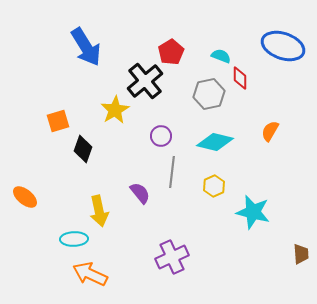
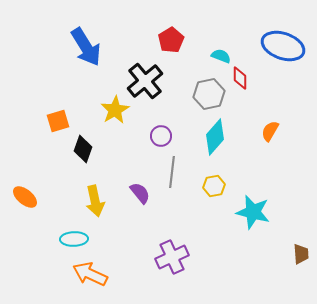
red pentagon: moved 12 px up
cyan diamond: moved 5 px up; rotated 63 degrees counterclockwise
yellow hexagon: rotated 15 degrees clockwise
yellow arrow: moved 4 px left, 10 px up
